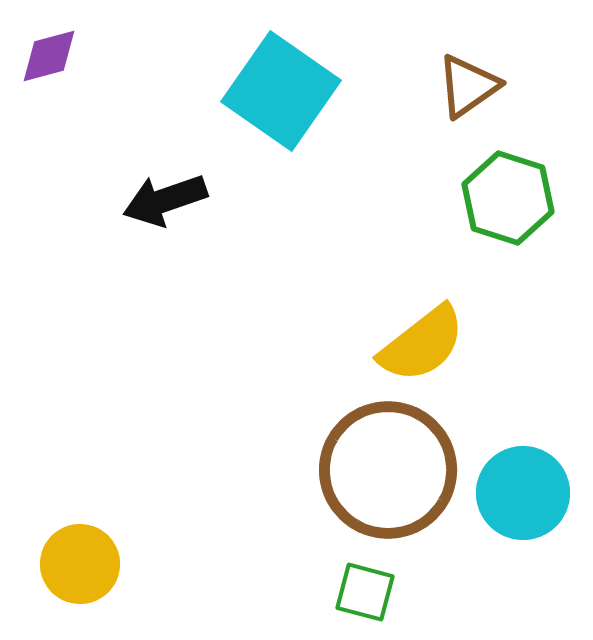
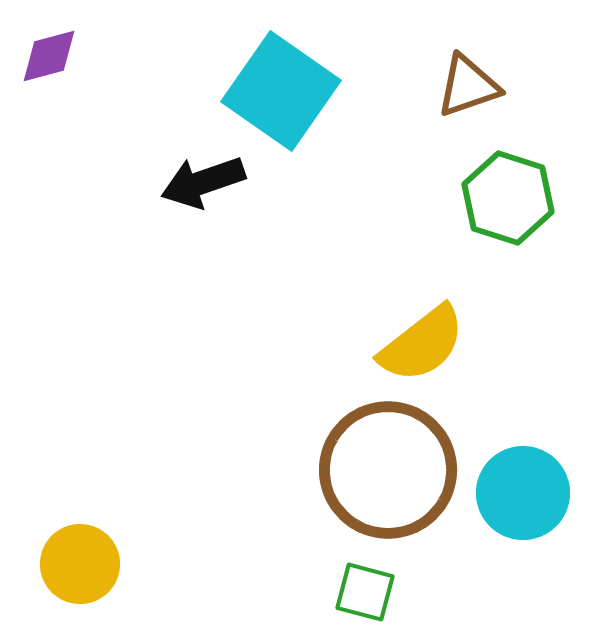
brown triangle: rotated 16 degrees clockwise
black arrow: moved 38 px right, 18 px up
